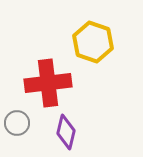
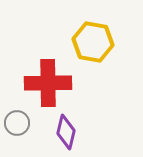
yellow hexagon: rotated 9 degrees counterclockwise
red cross: rotated 6 degrees clockwise
